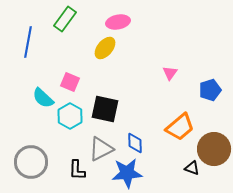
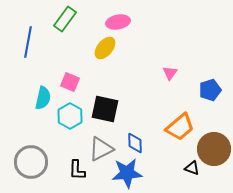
cyan semicircle: rotated 120 degrees counterclockwise
